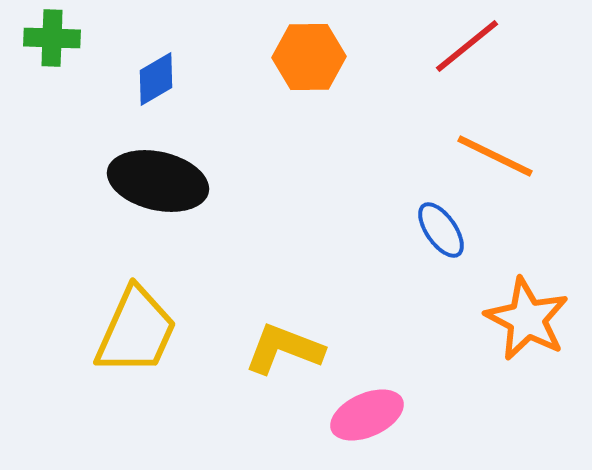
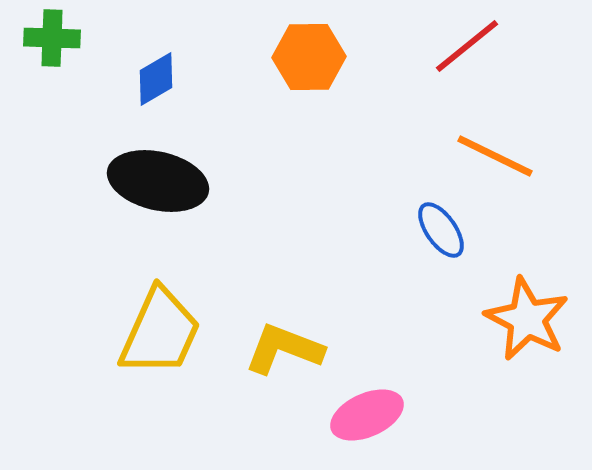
yellow trapezoid: moved 24 px right, 1 px down
